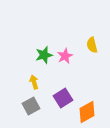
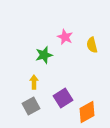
pink star: moved 19 px up; rotated 21 degrees counterclockwise
yellow arrow: rotated 16 degrees clockwise
